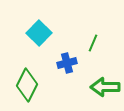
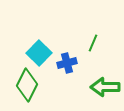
cyan square: moved 20 px down
